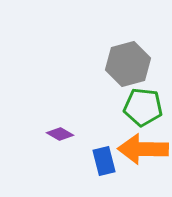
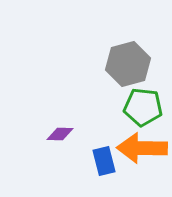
purple diamond: rotated 28 degrees counterclockwise
orange arrow: moved 1 px left, 1 px up
